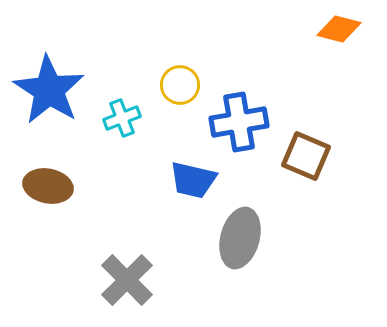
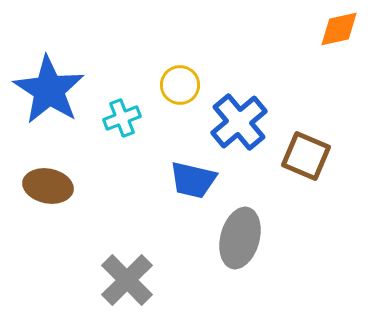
orange diamond: rotated 27 degrees counterclockwise
blue cross: rotated 30 degrees counterclockwise
